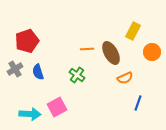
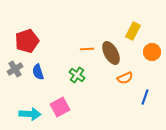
blue line: moved 7 px right, 6 px up
pink square: moved 3 px right
